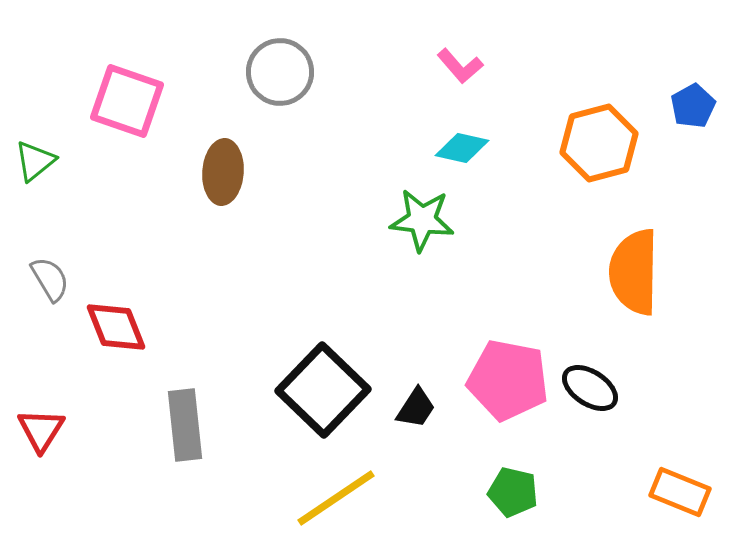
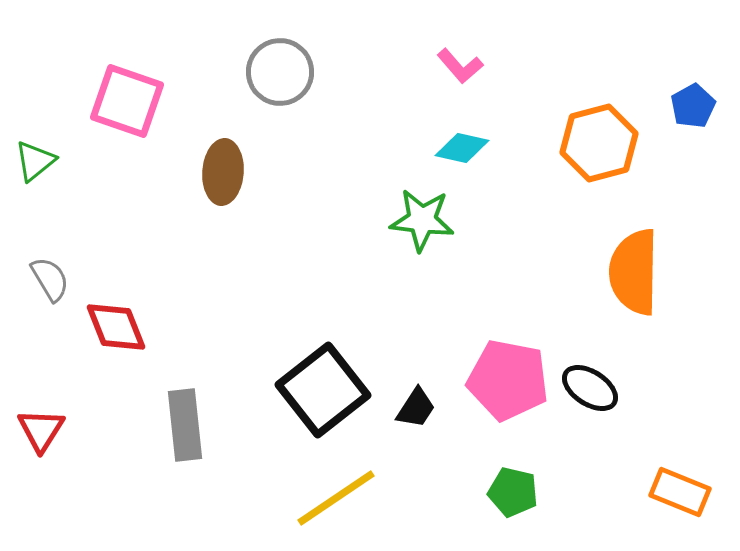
black square: rotated 8 degrees clockwise
